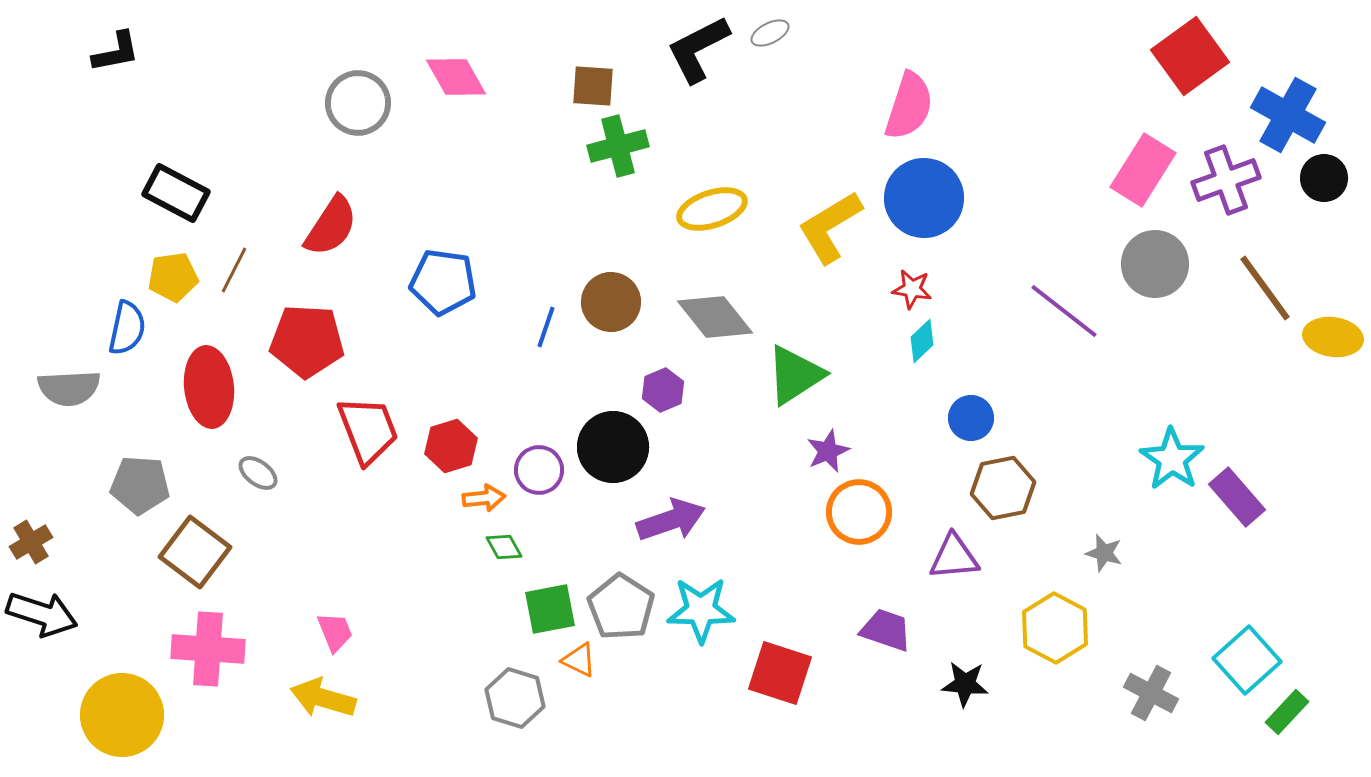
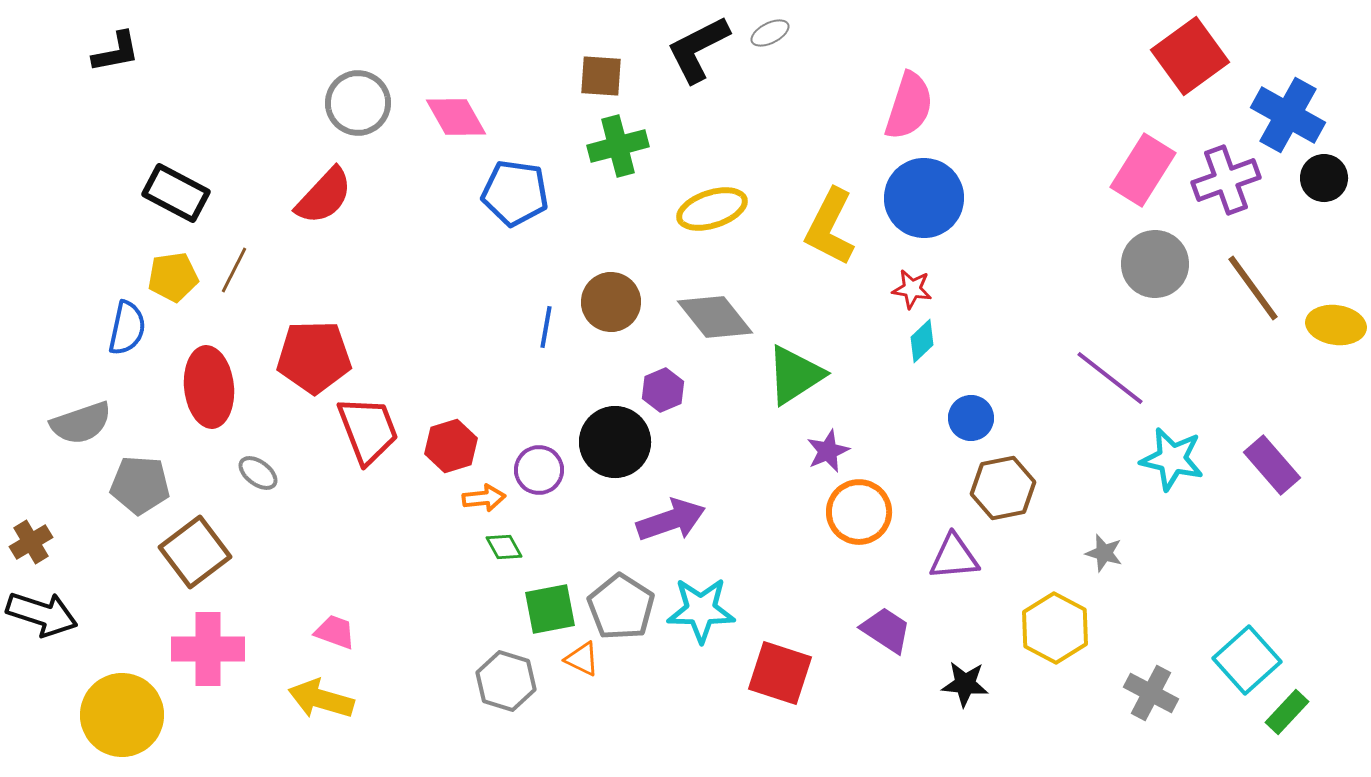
pink diamond at (456, 77): moved 40 px down
brown square at (593, 86): moved 8 px right, 10 px up
red semicircle at (331, 226): moved 7 px left, 30 px up; rotated 10 degrees clockwise
yellow L-shape at (830, 227): rotated 32 degrees counterclockwise
blue pentagon at (443, 282): moved 72 px right, 89 px up
brown line at (1265, 288): moved 12 px left
purple line at (1064, 311): moved 46 px right, 67 px down
blue line at (546, 327): rotated 9 degrees counterclockwise
yellow ellipse at (1333, 337): moved 3 px right, 12 px up
red pentagon at (307, 341): moved 7 px right, 16 px down; rotated 4 degrees counterclockwise
gray semicircle at (69, 388): moved 12 px right, 35 px down; rotated 16 degrees counterclockwise
black circle at (613, 447): moved 2 px right, 5 px up
cyan star at (1172, 459): rotated 22 degrees counterclockwise
purple rectangle at (1237, 497): moved 35 px right, 32 px up
brown square at (195, 552): rotated 16 degrees clockwise
purple trapezoid at (886, 630): rotated 14 degrees clockwise
pink trapezoid at (335, 632): rotated 48 degrees counterclockwise
pink cross at (208, 649): rotated 4 degrees counterclockwise
orange triangle at (579, 660): moved 3 px right, 1 px up
yellow arrow at (323, 698): moved 2 px left, 1 px down
gray hexagon at (515, 698): moved 9 px left, 17 px up
